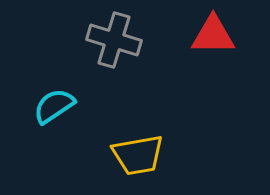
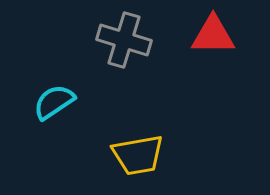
gray cross: moved 10 px right
cyan semicircle: moved 4 px up
